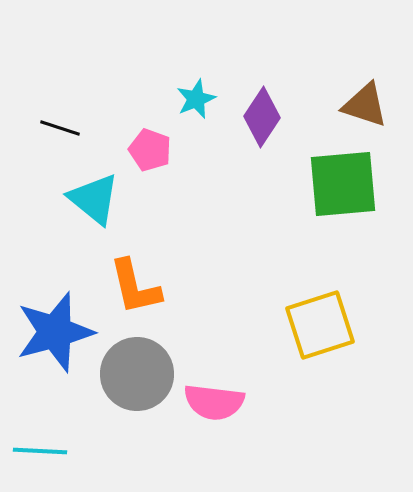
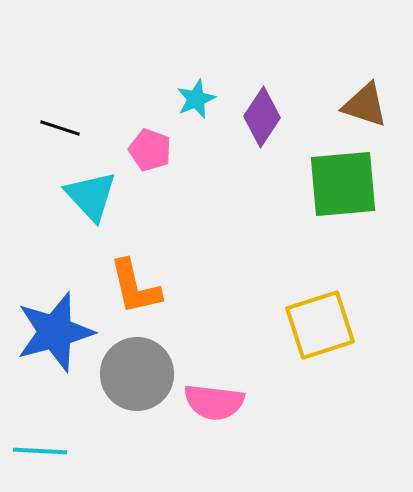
cyan triangle: moved 3 px left, 3 px up; rotated 8 degrees clockwise
